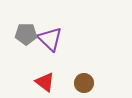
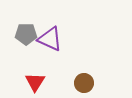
purple triangle: rotated 20 degrees counterclockwise
red triangle: moved 10 px left; rotated 25 degrees clockwise
